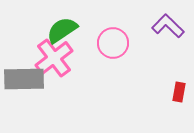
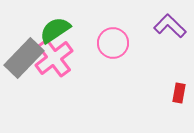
purple L-shape: moved 2 px right
green semicircle: moved 7 px left
gray rectangle: moved 21 px up; rotated 45 degrees counterclockwise
red rectangle: moved 1 px down
